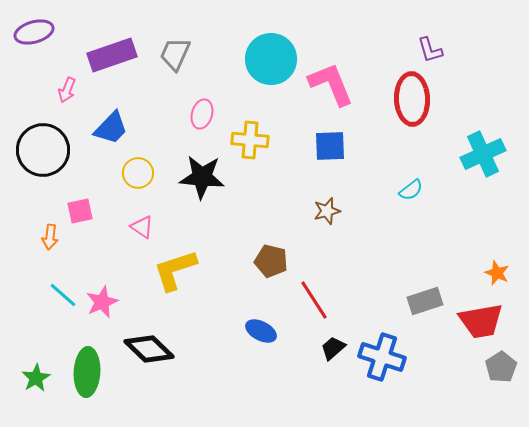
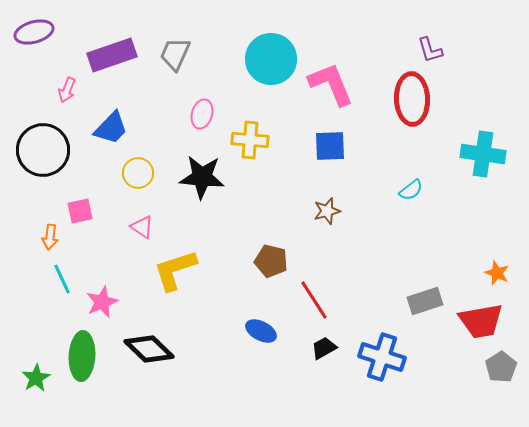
cyan cross: rotated 33 degrees clockwise
cyan line: moved 1 px left, 16 px up; rotated 24 degrees clockwise
black trapezoid: moved 9 px left; rotated 12 degrees clockwise
green ellipse: moved 5 px left, 16 px up
